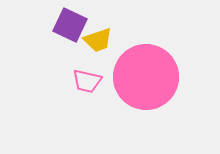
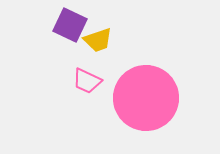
pink circle: moved 21 px down
pink trapezoid: rotated 12 degrees clockwise
